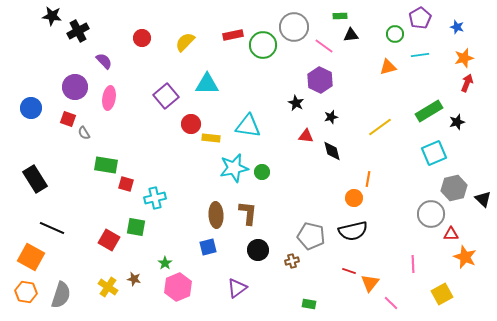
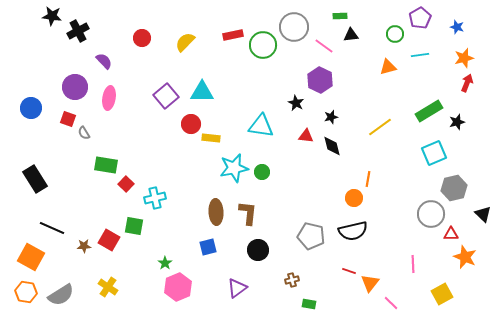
cyan triangle at (207, 84): moved 5 px left, 8 px down
cyan triangle at (248, 126): moved 13 px right
black diamond at (332, 151): moved 5 px up
red square at (126, 184): rotated 28 degrees clockwise
black triangle at (483, 199): moved 15 px down
brown ellipse at (216, 215): moved 3 px up
green square at (136, 227): moved 2 px left, 1 px up
brown cross at (292, 261): moved 19 px down
brown star at (134, 279): moved 50 px left, 33 px up; rotated 16 degrees counterclockwise
gray semicircle at (61, 295): rotated 40 degrees clockwise
